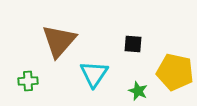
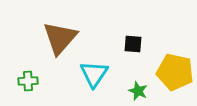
brown triangle: moved 1 px right, 3 px up
